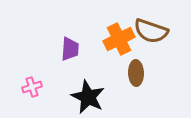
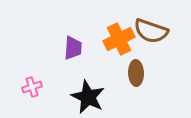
purple trapezoid: moved 3 px right, 1 px up
